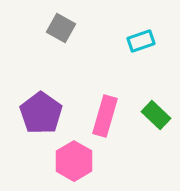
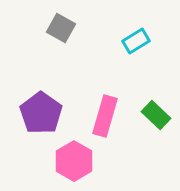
cyan rectangle: moved 5 px left; rotated 12 degrees counterclockwise
